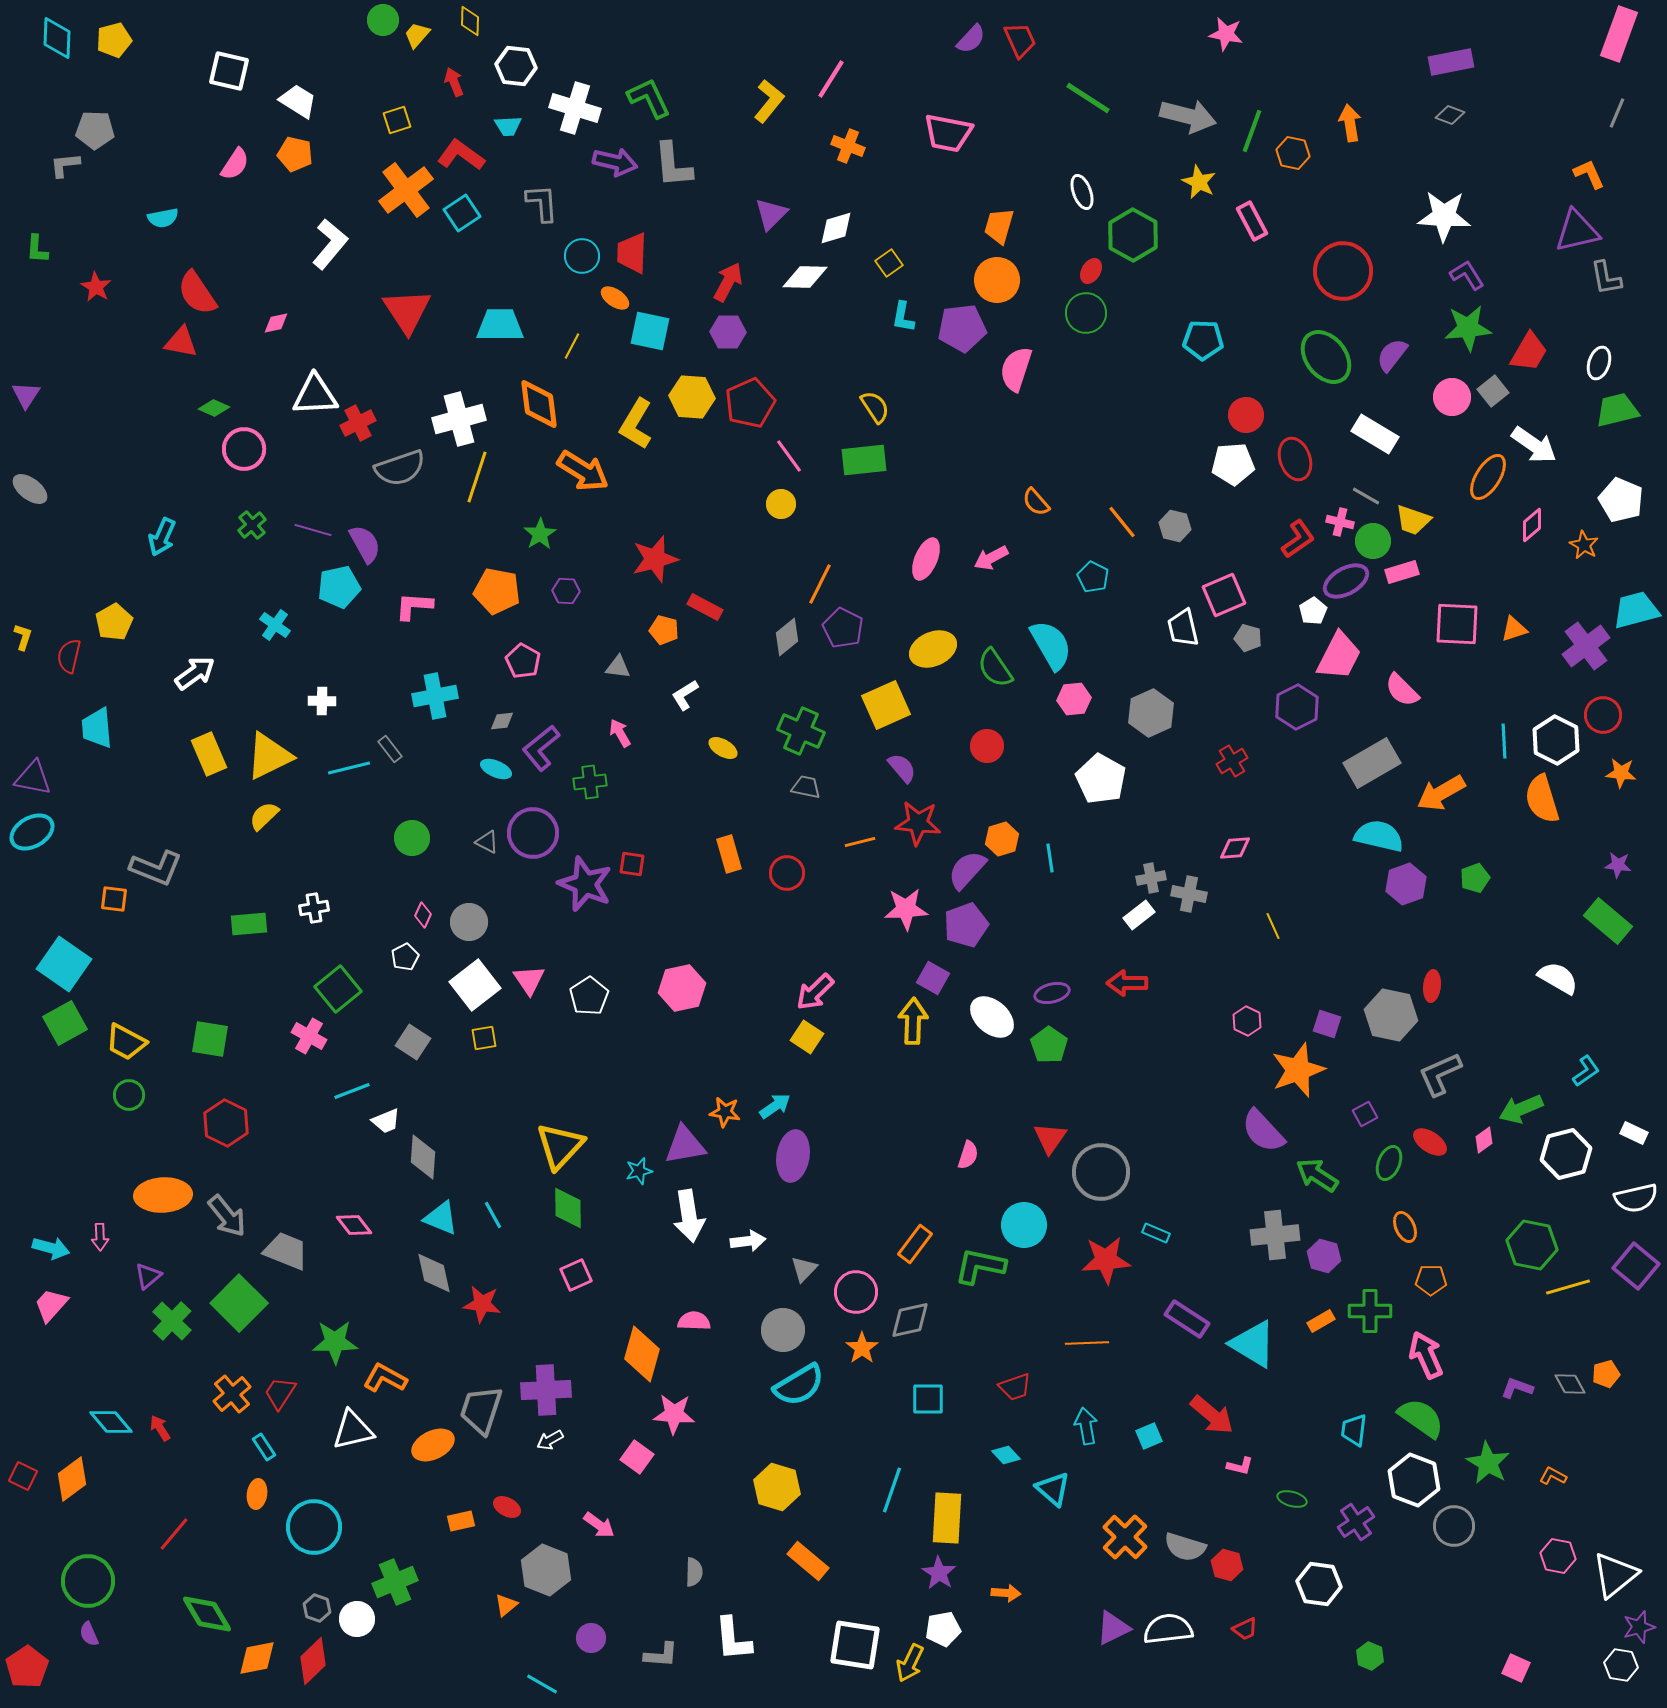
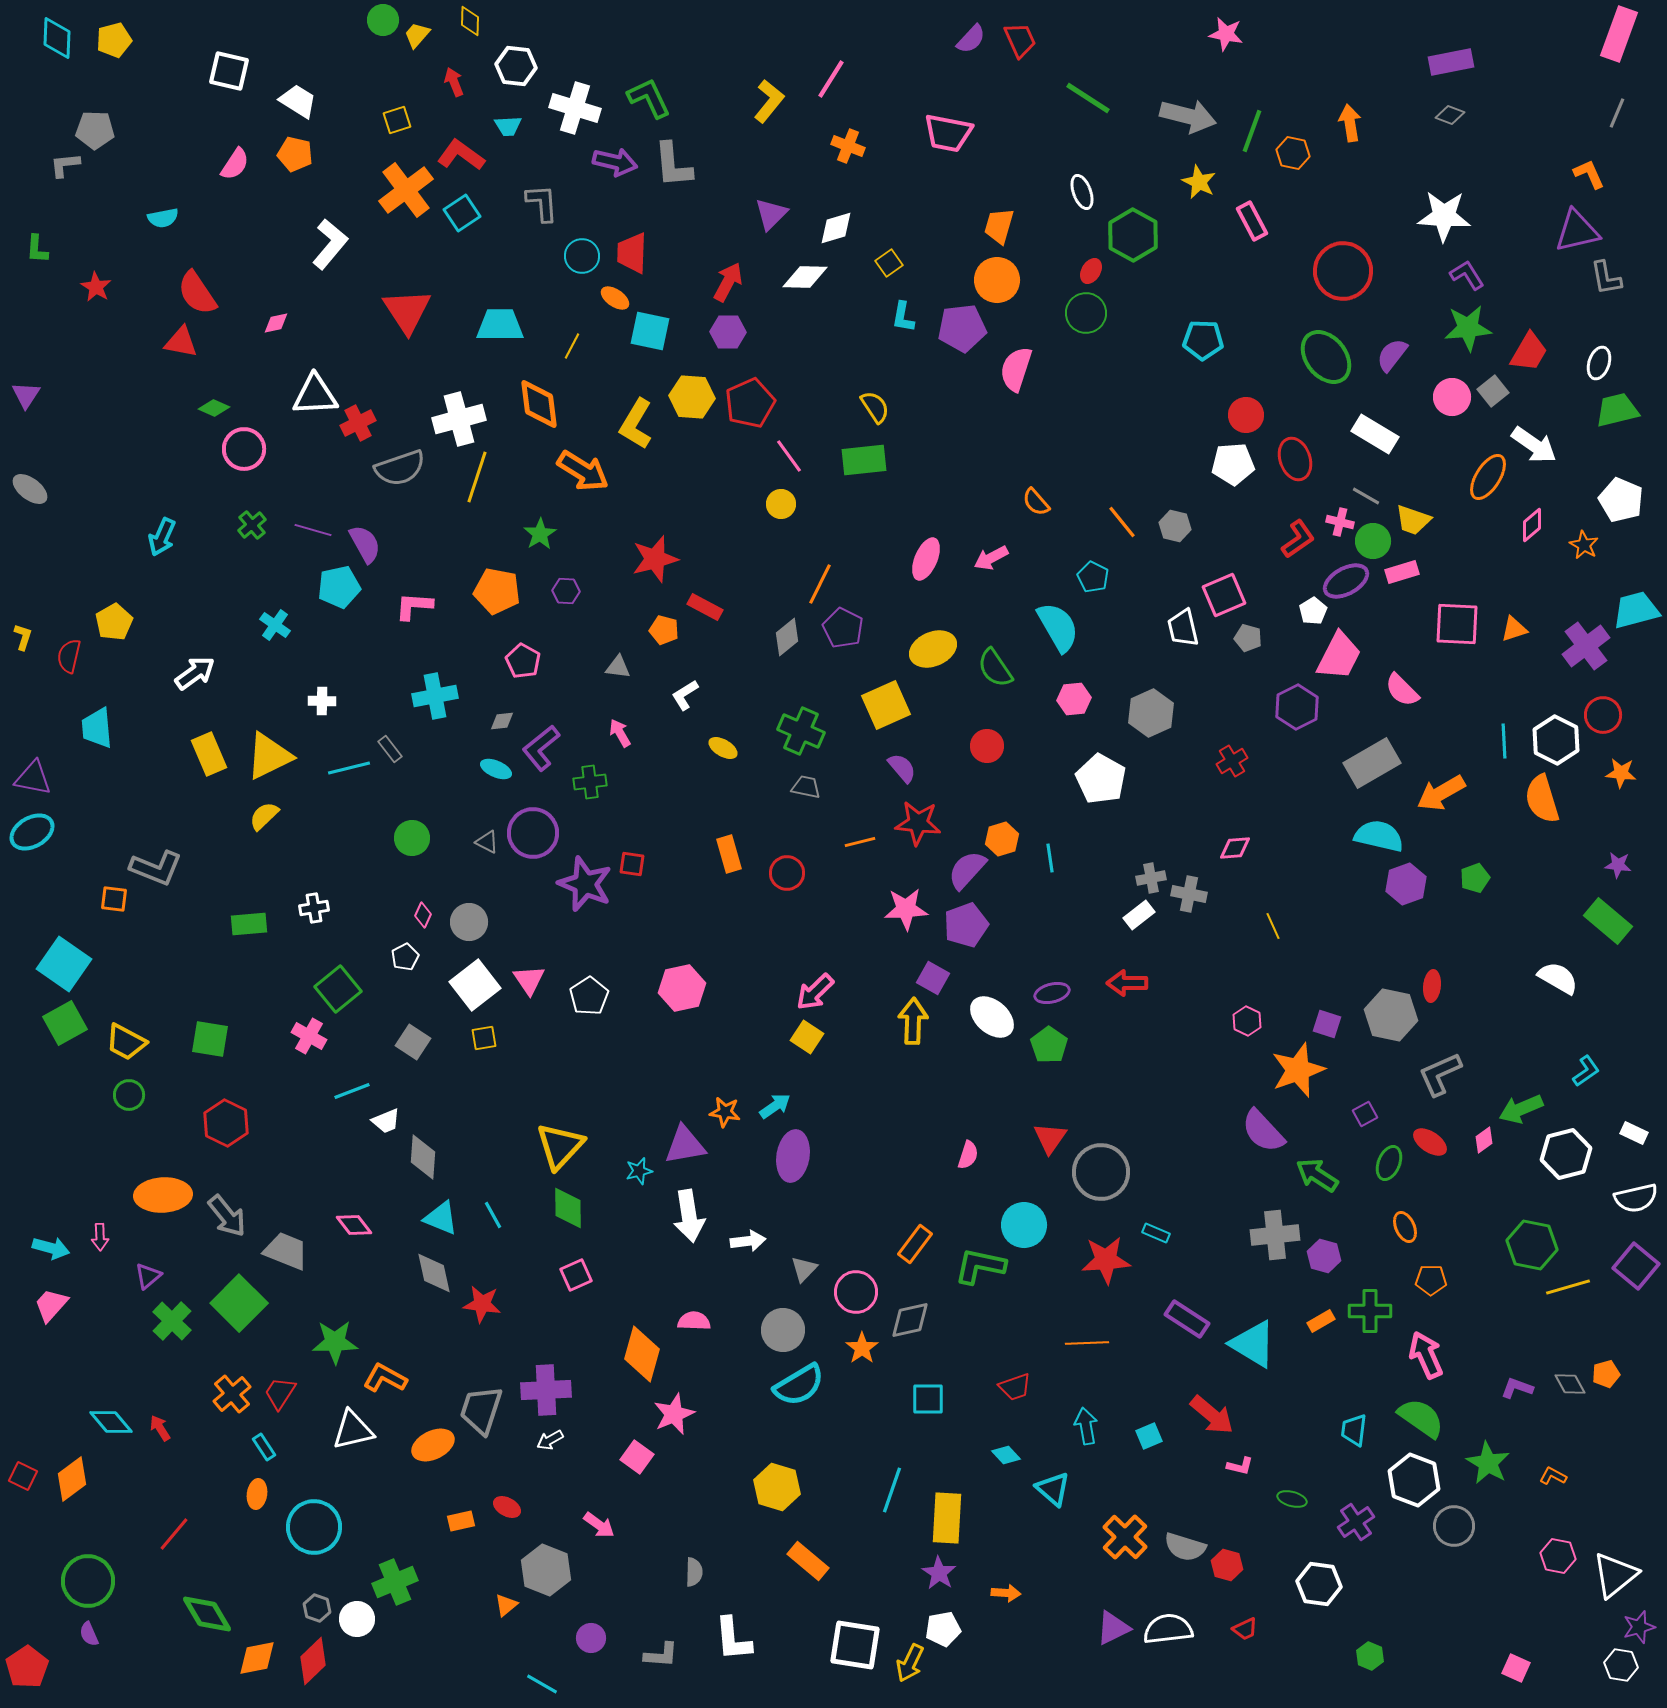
cyan semicircle at (1051, 645): moved 7 px right, 18 px up
pink star at (674, 1414): rotated 27 degrees counterclockwise
